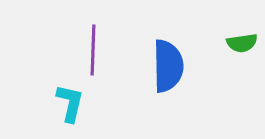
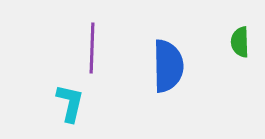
green semicircle: moved 2 px left, 1 px up; rotated 96 degrees clockwise
purple line: moved 1 px left, 2 px up
